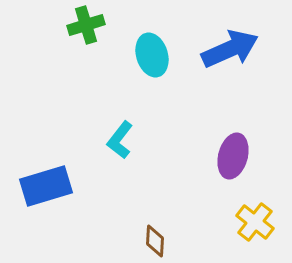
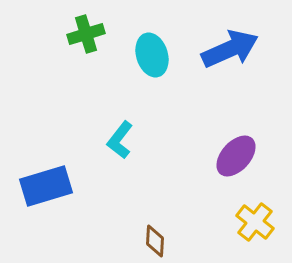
green cross: moved 9 px down
purple ellipse: moved 3 px right; rotated 27 degrees clockwise
